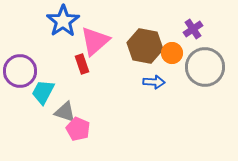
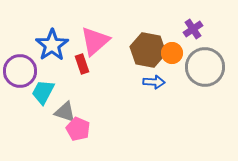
blue star: moved 11 px left, 24 px down
brown hexagon: moved 3 px right, 4 px down
